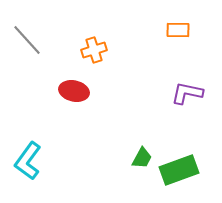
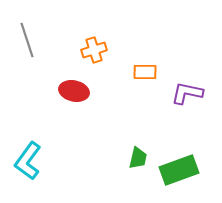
orange rectangle: moved 33 px left, 42 px down
gray line: rotated 24 degrees clockwise
green trapezoid: moved 4 px left; rotated 15 degrees counterclockwise
